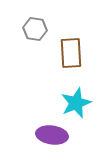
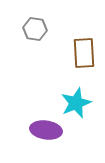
brown rectangle: moved 13 px right
purple ellipse: moved 6 px left, 5 px up
